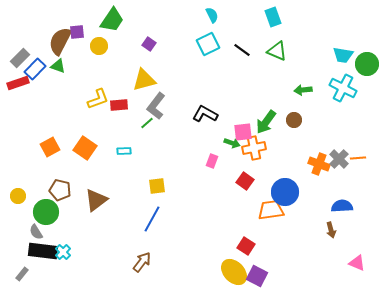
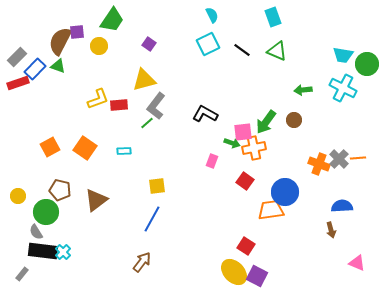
gray rectangle at (20, 58): moved 3 px left, 1 px up
